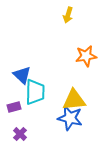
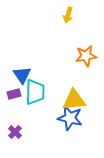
blue triangle: rotated 12 degrees clockwise
purple rectangle: moved 13 px up
purple cross: moved 5 px left, 2 px up
